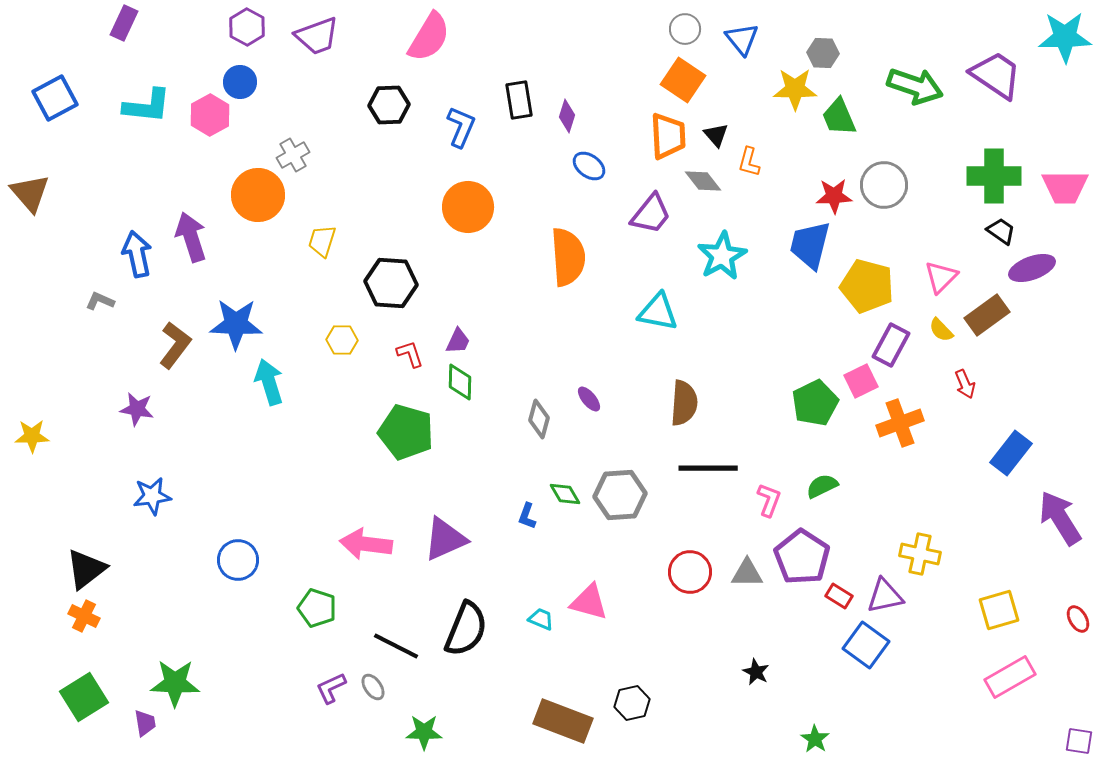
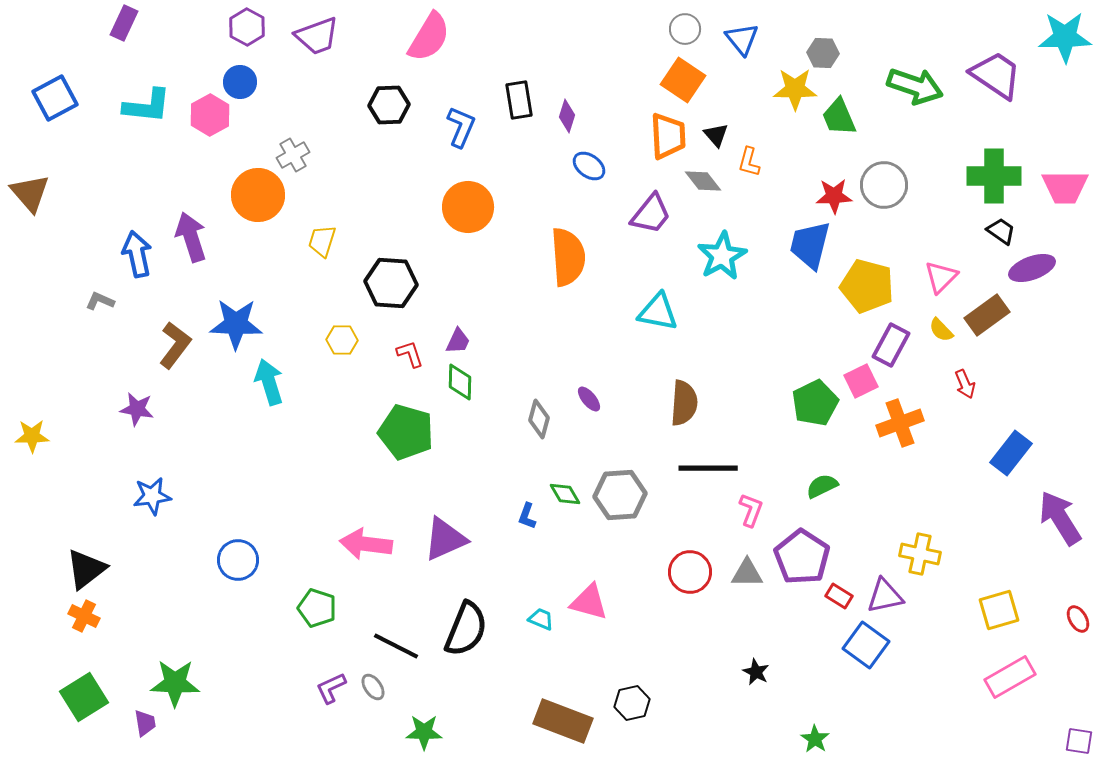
pink L-shape at (769, 500): moved 18 px left, 10 px down
